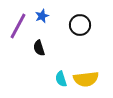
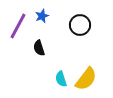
yellow semicircle: rotated 45 degrees counterclockwise
